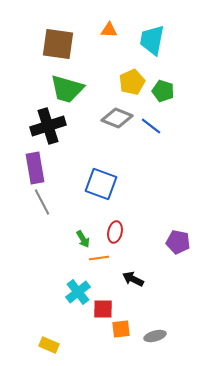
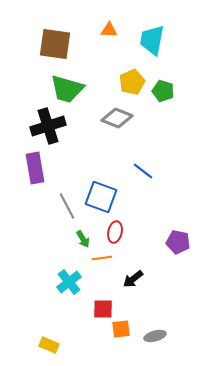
brown square: moved 3 px left
blue line: moved 8 px left, 45 px down
blue square: moved 13 px down
gray line: moved 25 px right, 4 px down
orange line: moved 3 px right
black arrow: rotated 65 degrees counterclockwise
cyan cross: moved 9 px left, 10 px up
